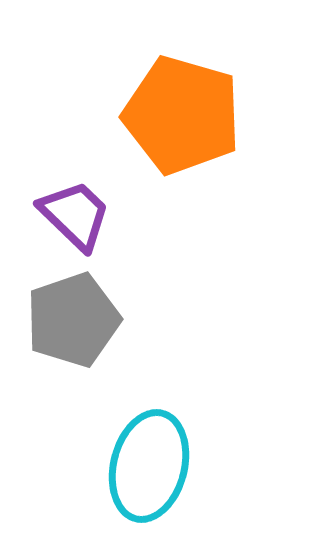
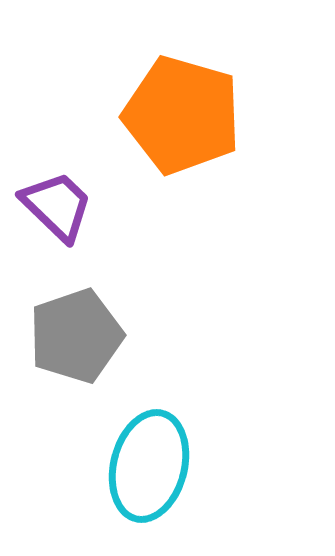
purple trapezoid: moved 18 px left, 9 px up
gray pentagon: moved 3 px right, 16 px down
